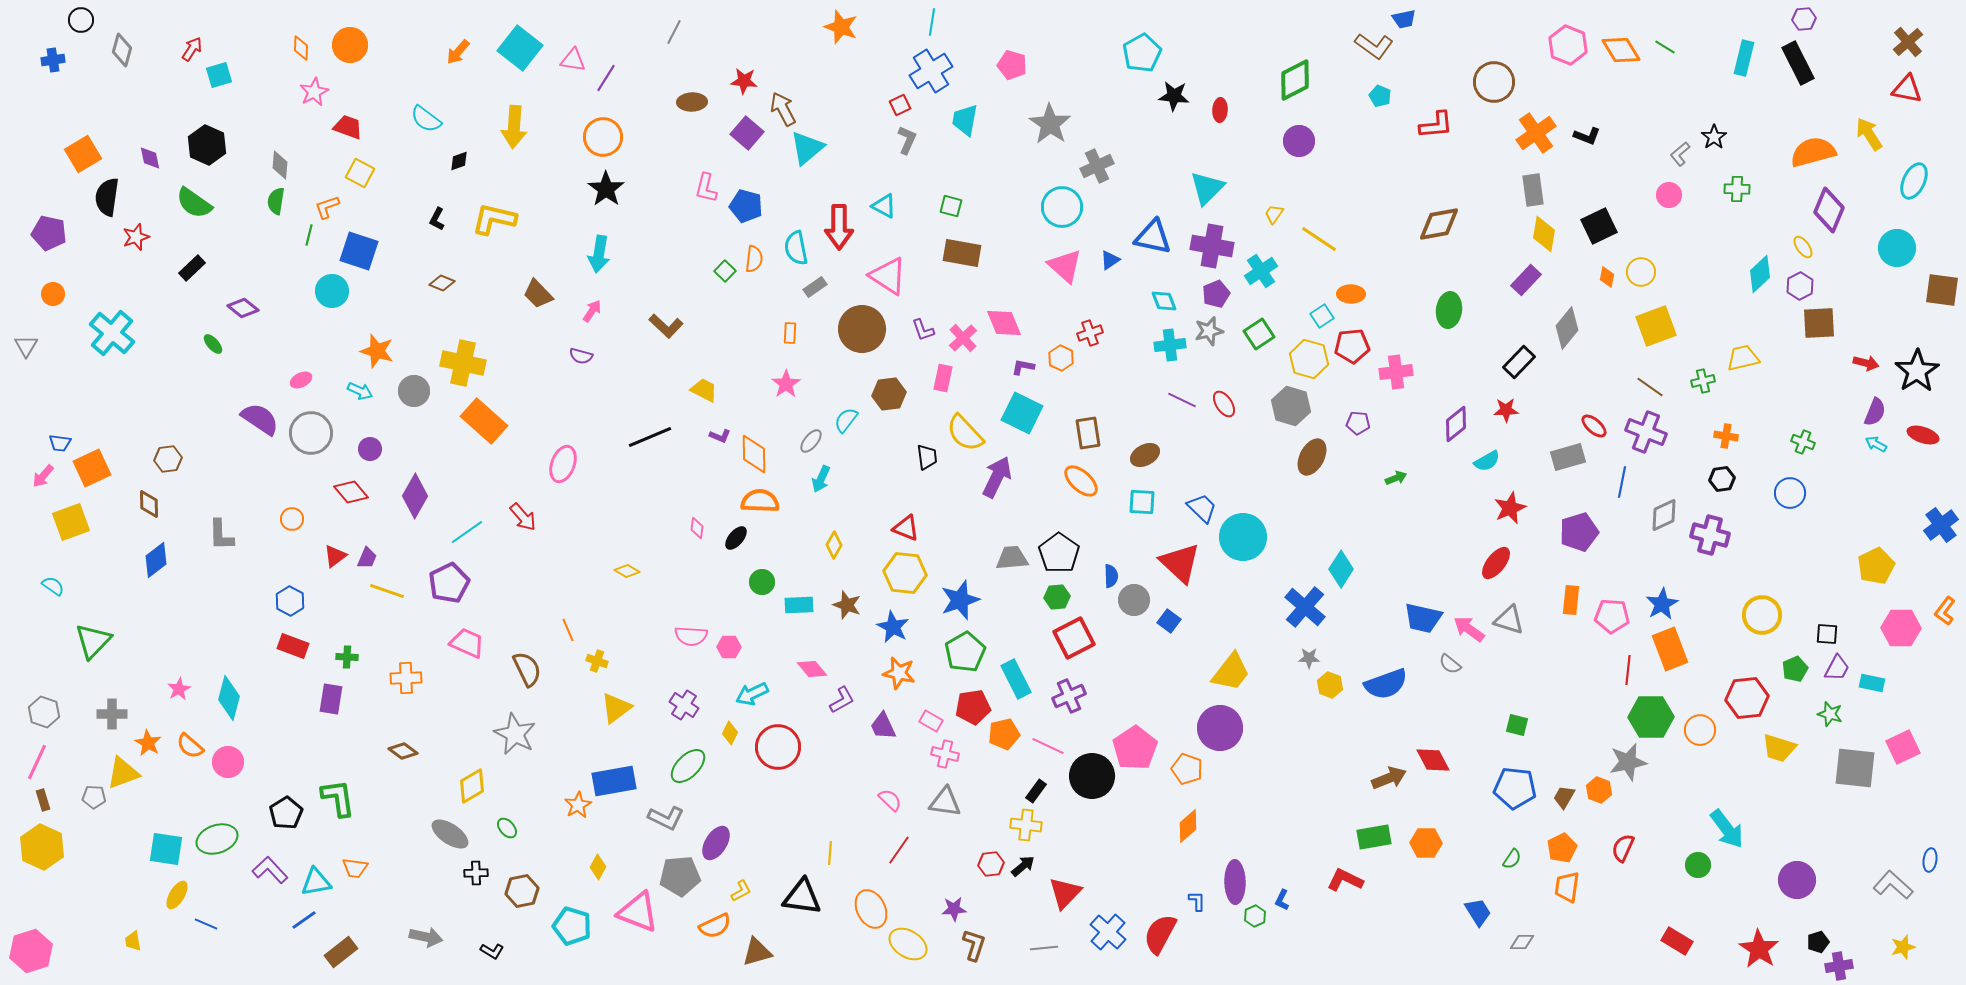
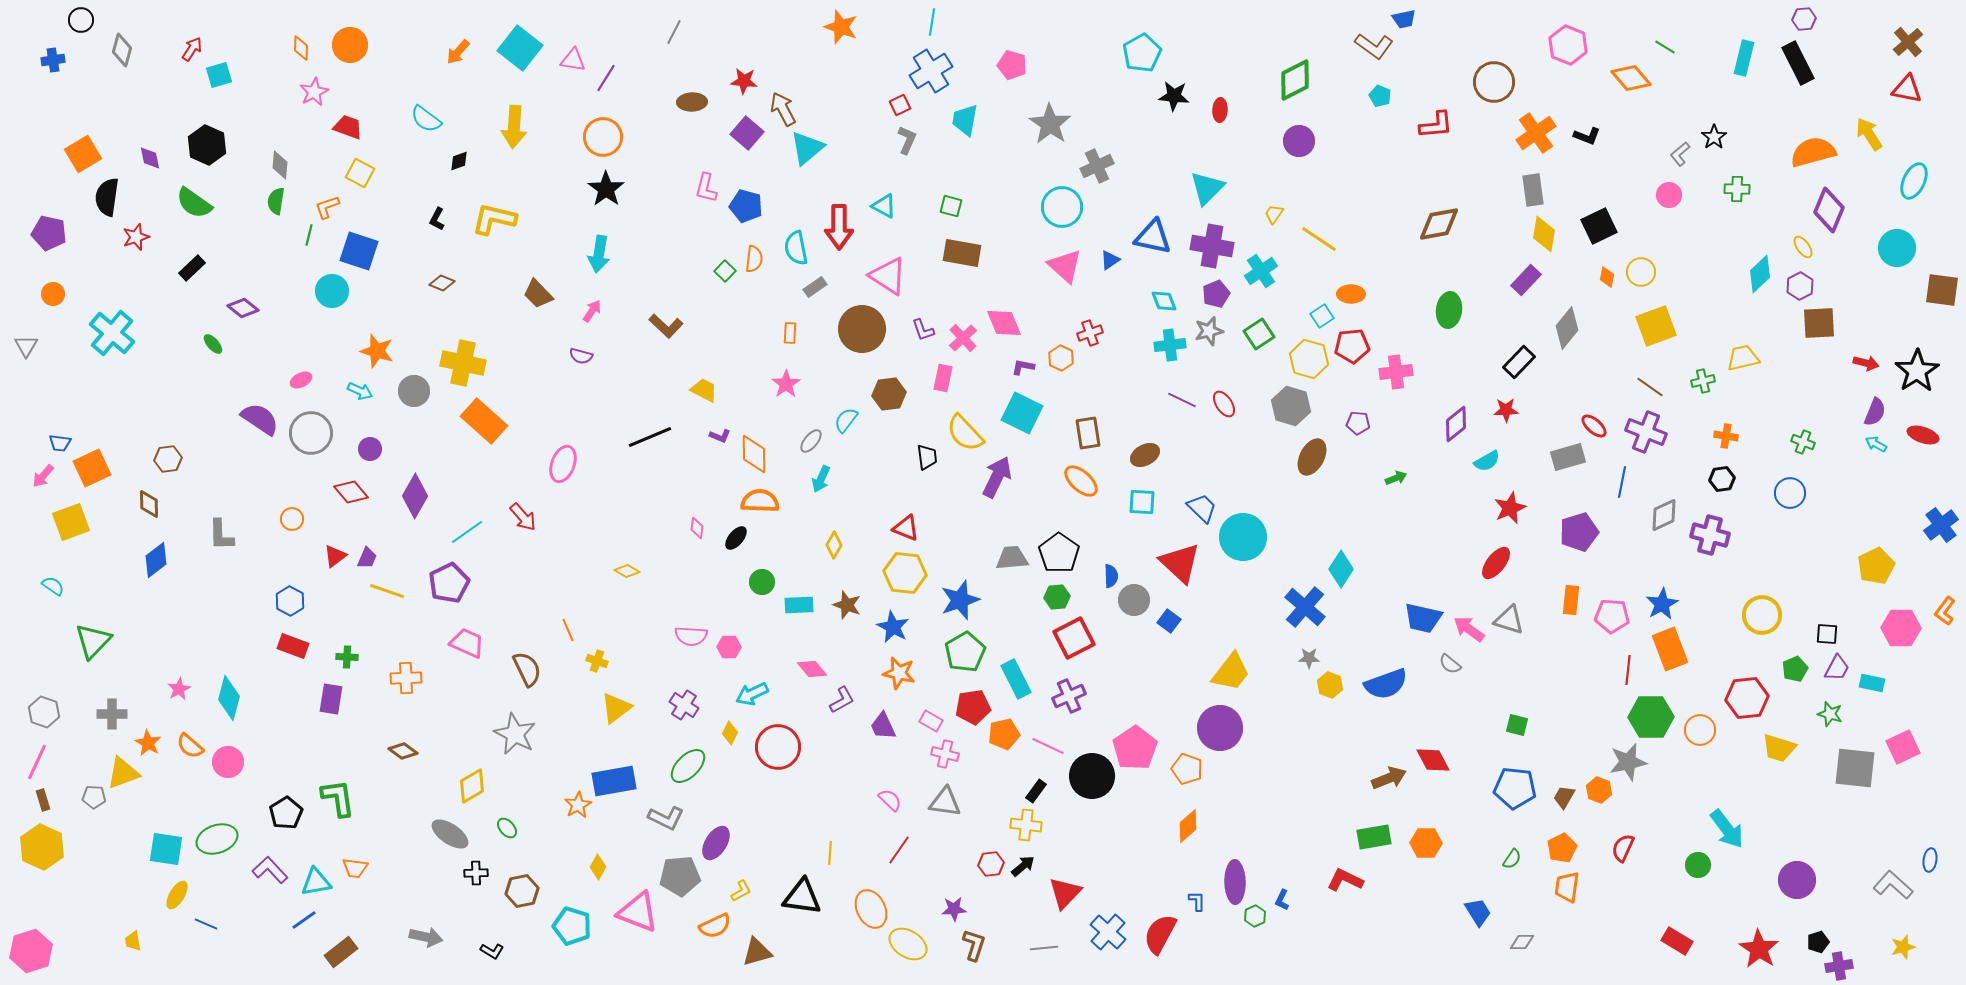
orange diamond at (1621, 50): moved 10 px right, 28 px down; rotated 9 degrees counterclockwise
